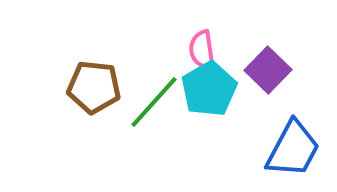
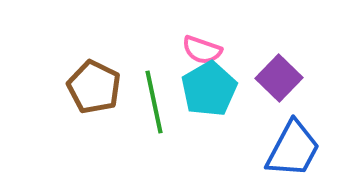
pink semicircle: rotated 63 degrees counterclockwise
purple square: moved 11 px right, 8 px down
brown pentagon: rotated 20 degrees clockwise
green line: rotated 54 degrees counterclockwise
